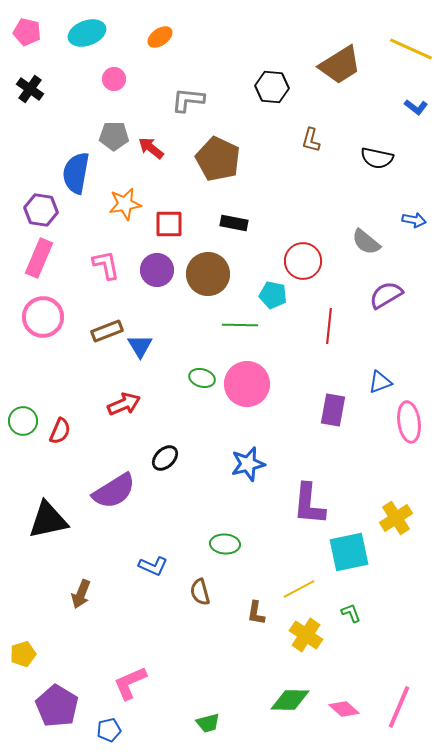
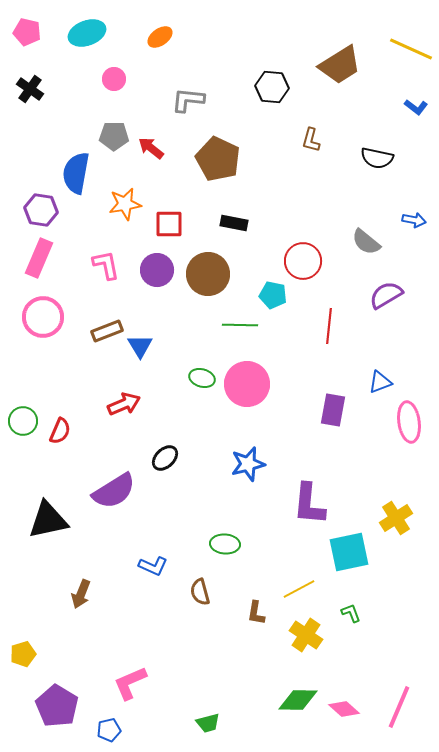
green diamond at (290, 700): moved 8 px right
